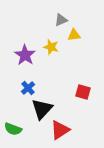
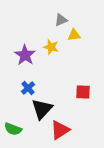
red square: rotated 14 degrees counterclockwise
